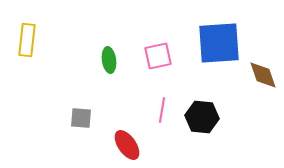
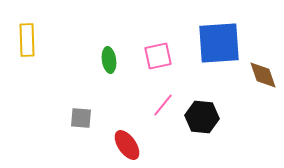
yellow rectangle: rotated 8 degrees counterclockwise
pink line: moved 1 px right, 5 px up; rotated 30 degrees clockwise
